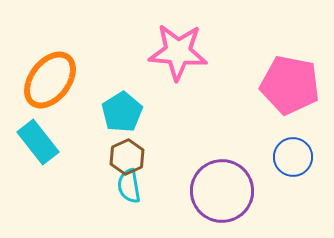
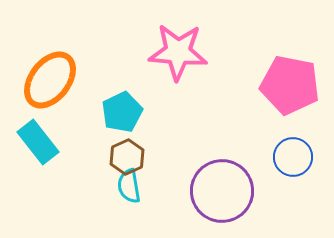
cyan pentagon: rotated 6 degrees clockwise
